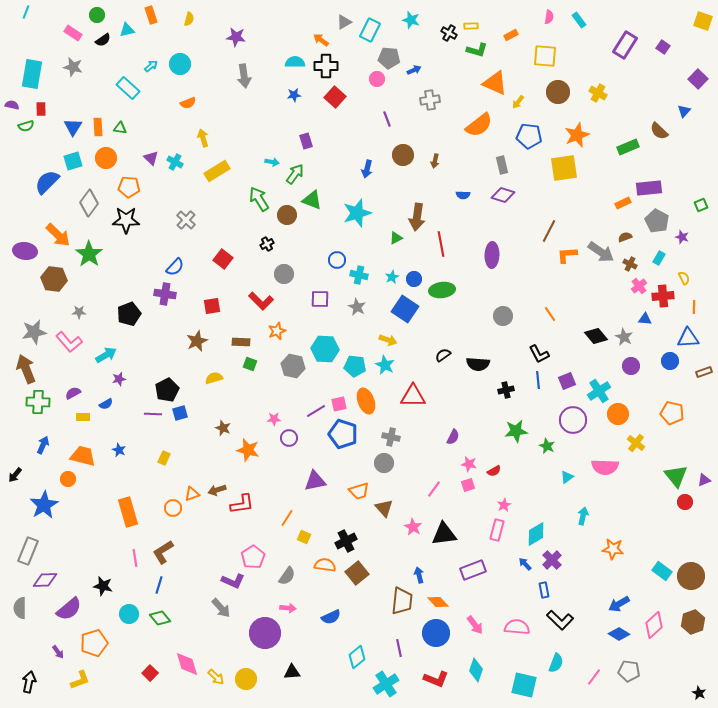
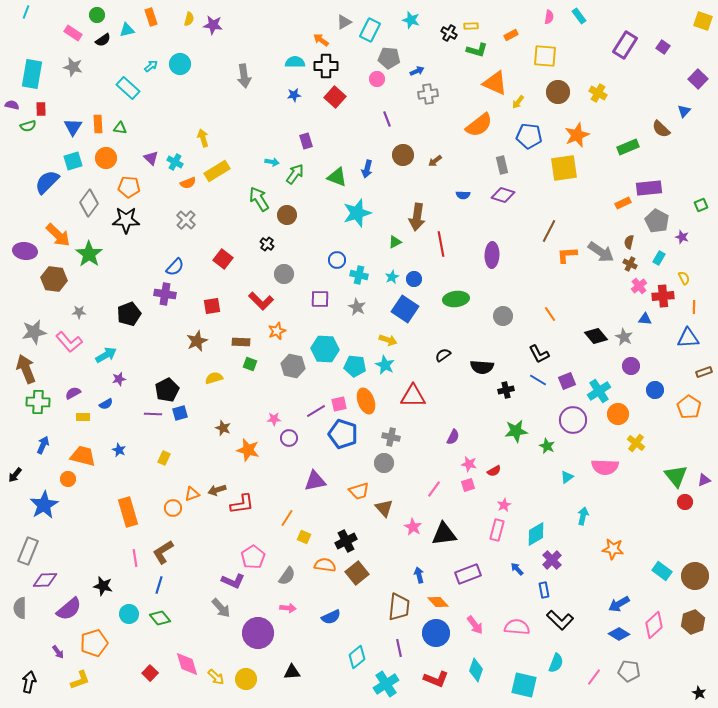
orange rectangle at (151, 15): moved 2 px down
cyan rectangle at (579, 20): moved 4 px up
purple star at (236, 37): moved 23 px left, 12 px up
blue arrow at (414, 70): moved 3 px right, 1 px down
gray cross at (430, 100): moved 2 px left, 6 px up
orange semicircle at (188, 103): moved 80 px down
green semicircle at (26, 126): moved 2 px right
orange rectangle at (98, 127): moved 3 px up
brown semicircle at (659, 131): moved 2 px right, 2 px up
brown arrow at (435, 161): rotated 40 degrees clockwise
green triangle at (312, 200): moved 25 px right, 23 px up
brown semicircle at (625, 237): moved 4 px right, 5 px down; rotated 56 degrees counterclockwise
green triangle at (396, 238): moved 1 px left, 4 px down
black cross at (267, 244): rotated 24 degrees counterclockwise
green ellipse at (442, 290): moved 14 px right, 9 px down
blue circle at (670, 361): moved 15 px left, 29 px down
black semicircle at (478, 364): moved 4 px right, 3 px down
blue line at (538, 380): rotated 54 degrees counterclockwise
orange pentagon at (672, 413): moved 17 px right, 6 px up; rotated 20 degrees clockwise
blue arrow at (525, 564): moved 8 px left, 5 px down
purple rectangle at (473, 570): moved 5 px left, 4 px down
brown circle at (691, 576): moved 4 px right
brown trapezoid at (402, 601): moved 3 px left, 6 px down
purple circle at (265, 633): moved 7 px left
